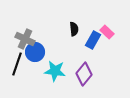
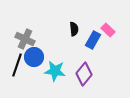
pink rectangle: moved 1 px right, 2 px up
blue circle: moved 1 px left, 5 px down
black line: moved 1 px down
